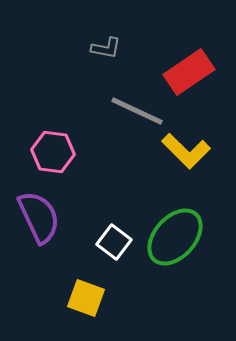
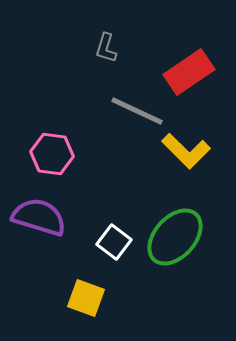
gray L-shape: rotated 96 degrees clockwise
pink hexagon: moved 1 px left, 2 px down
purple semicircle: rotated 48 degrees counterclockwise
